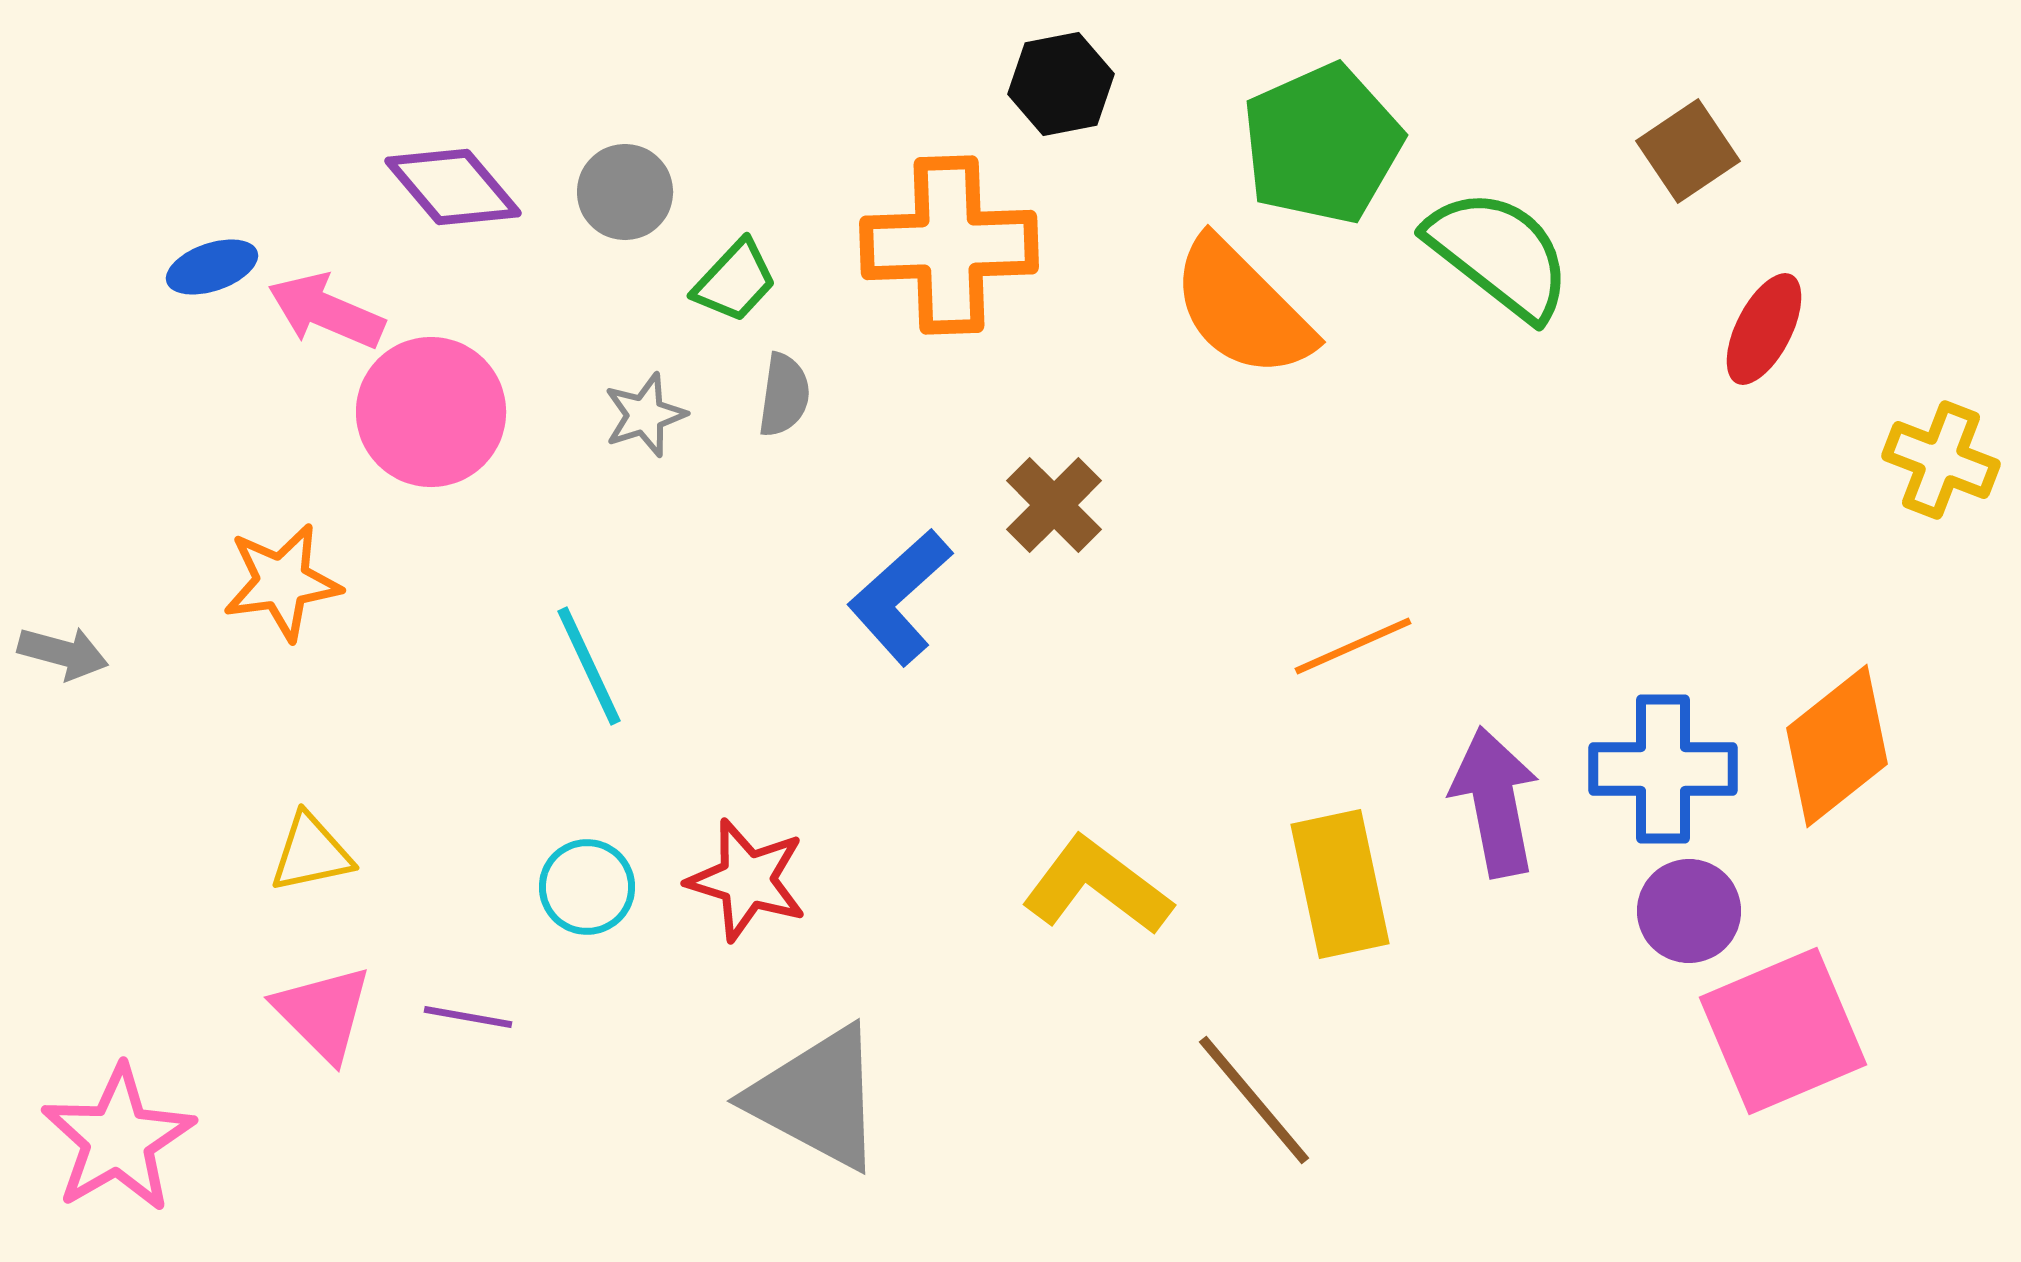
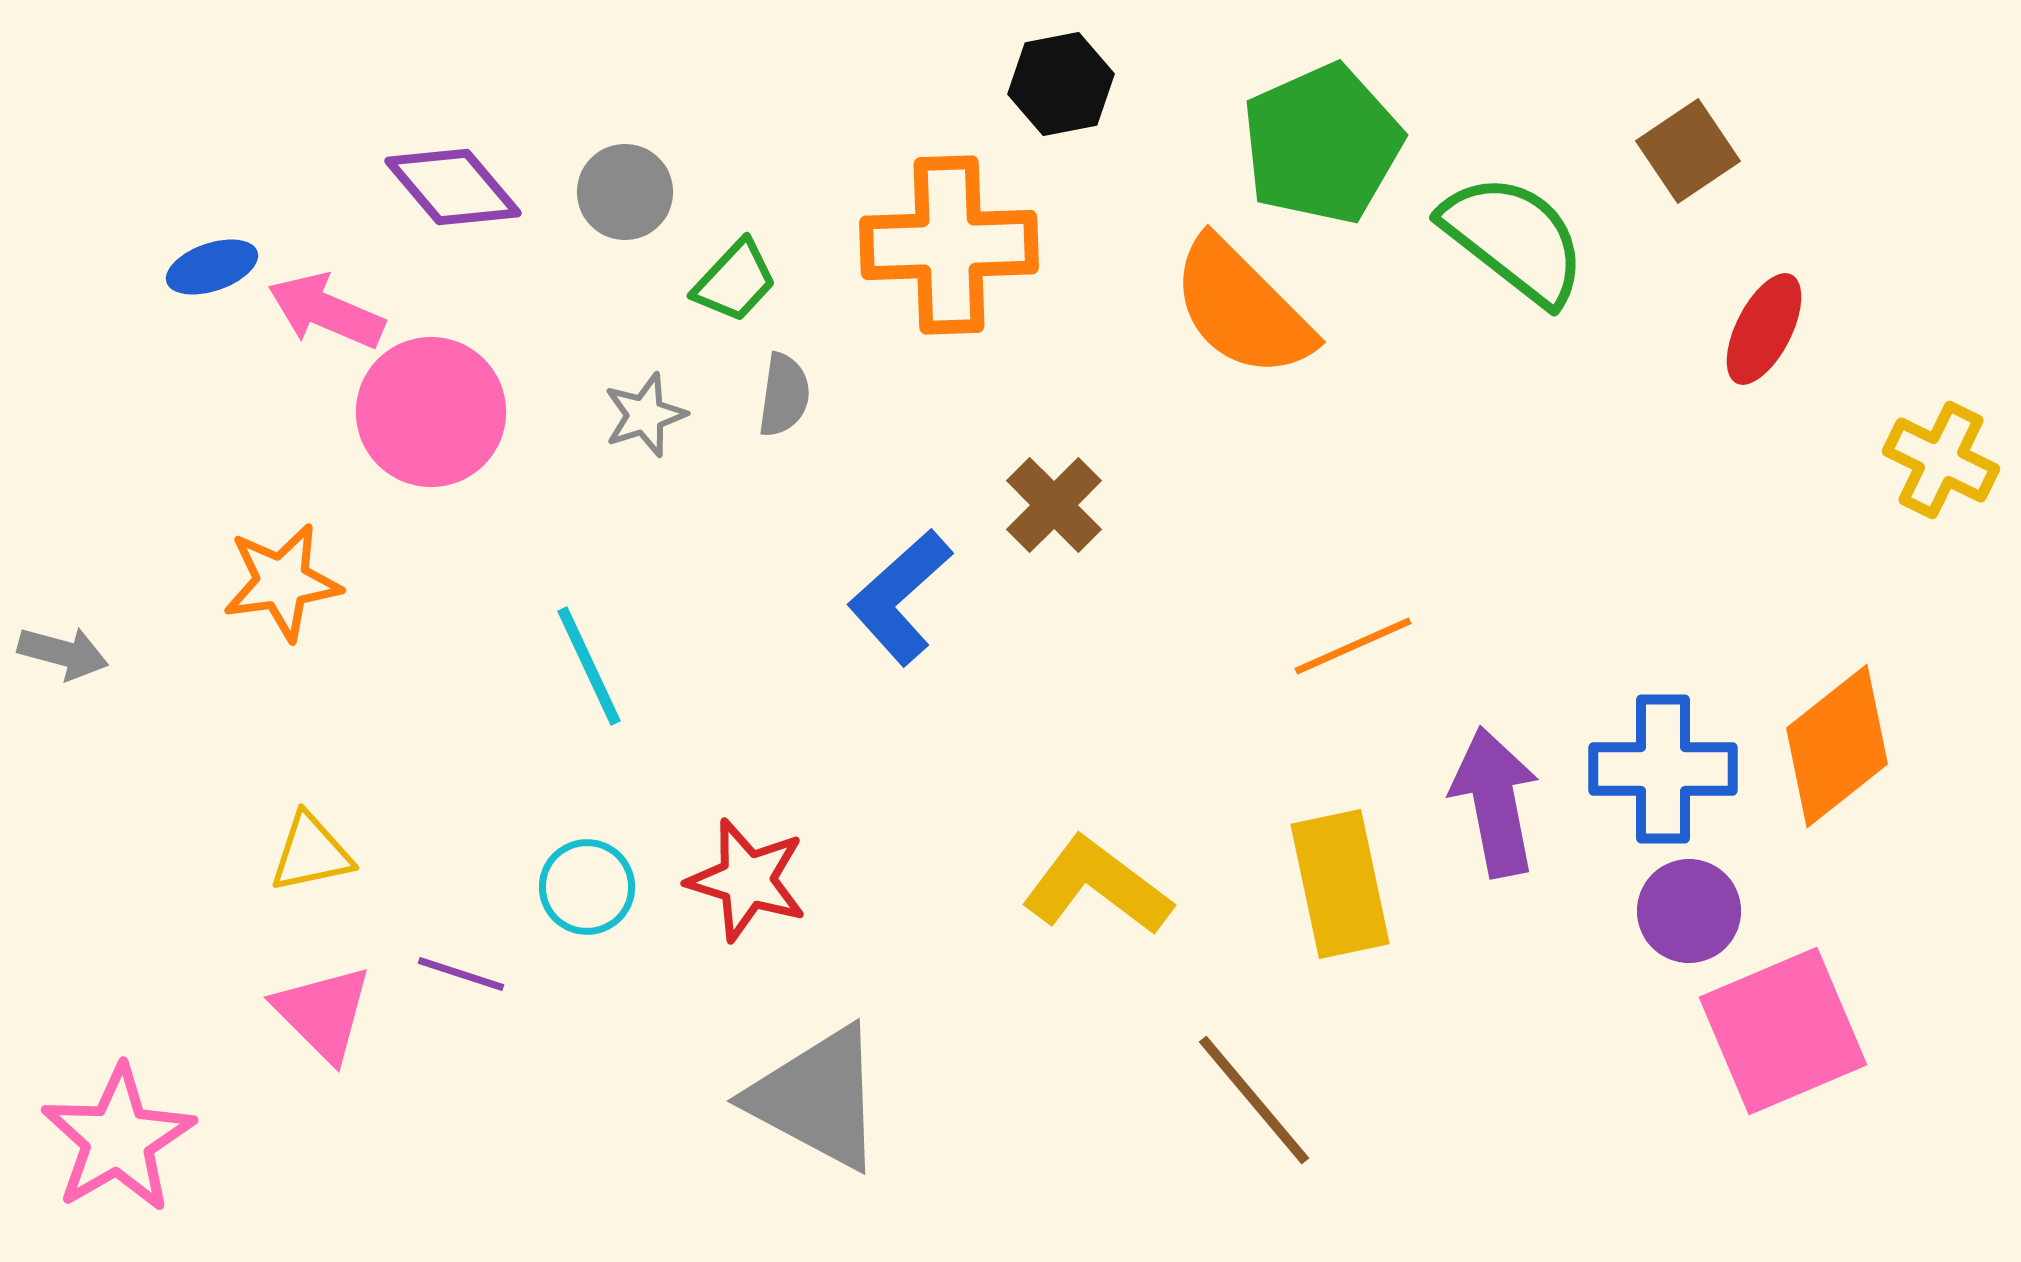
green semicircle: moved 15 px right, 15 px up
yellow cross: rotated 5 degrees clockwise
purple line: moved 7 px left, 43 px up; rotated 8 degrees clockwise
